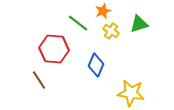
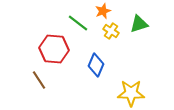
yellow star: rotated 8 degrees counterclockwise
